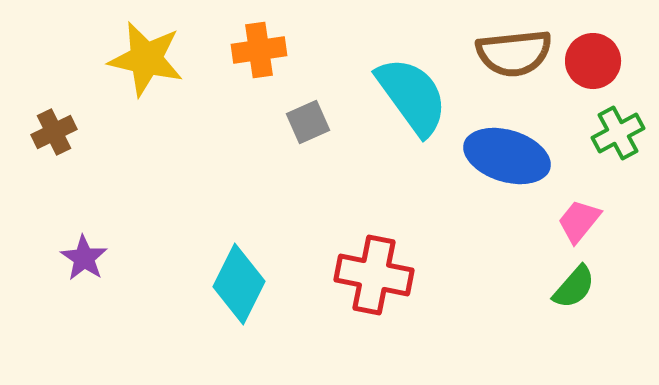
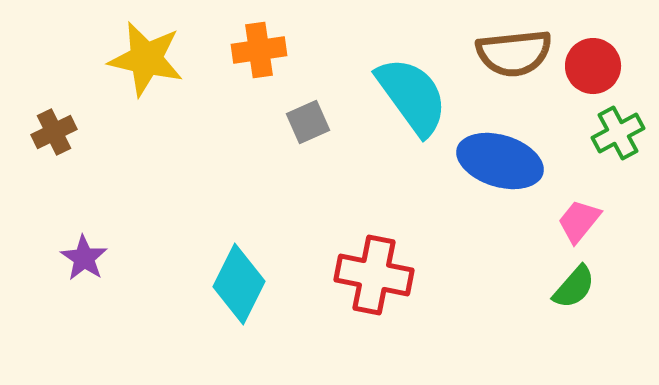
red circle: moved 5 px down
blue ellipse: moved 7 px left, 5 px down
